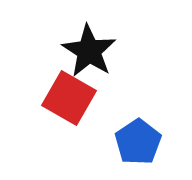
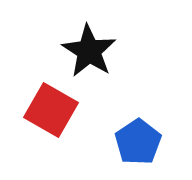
red square: moved 18 px left, 12 px down
